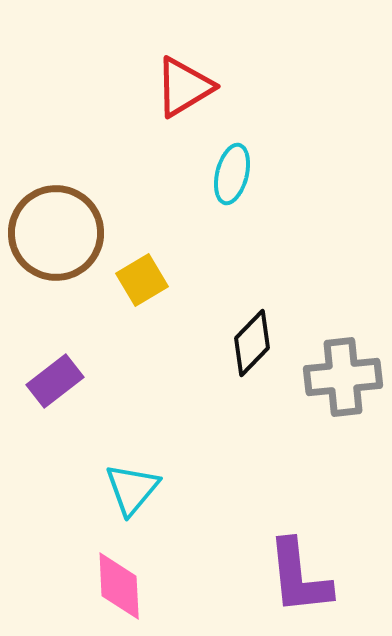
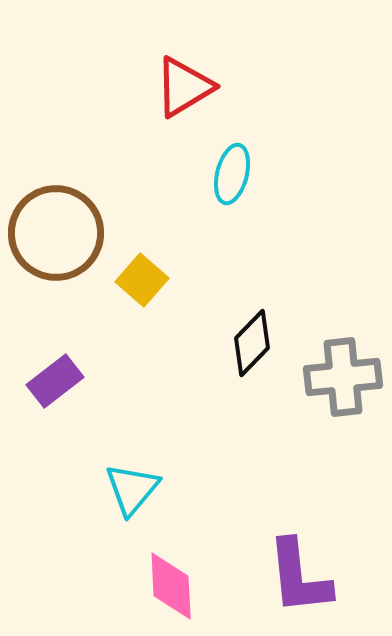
yellow square: rotated 18 degrees counterclockwise
pink diamond: moved 52 px right
